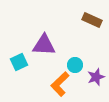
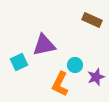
purple triangle: rotated 15 degrees counterclockwise
orange L-shape: rotated 20 degrees counterclockwise
